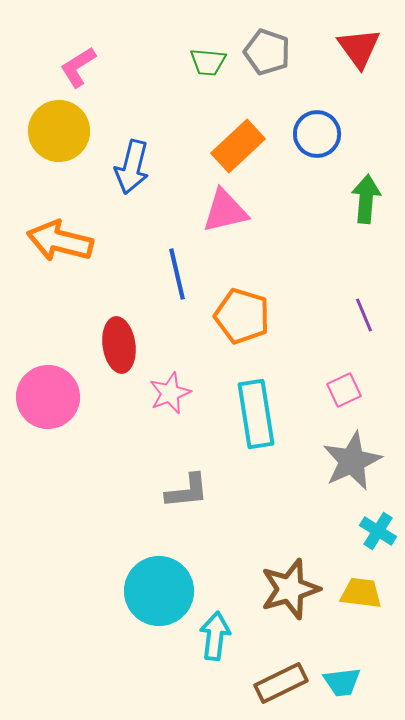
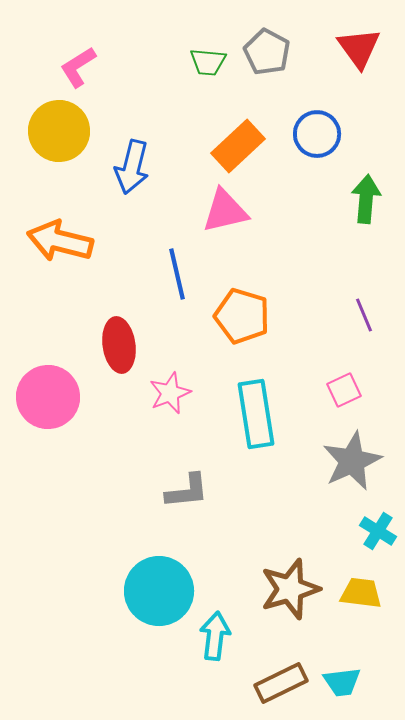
gray pentagon: rotated 9 degrees clockwise
